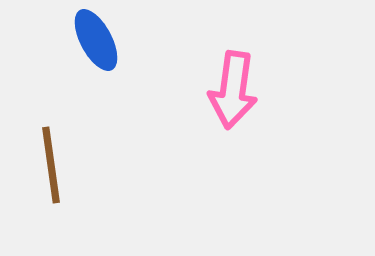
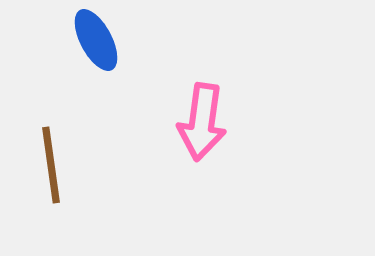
pink arrow: moved 31 px left, 32 px down
